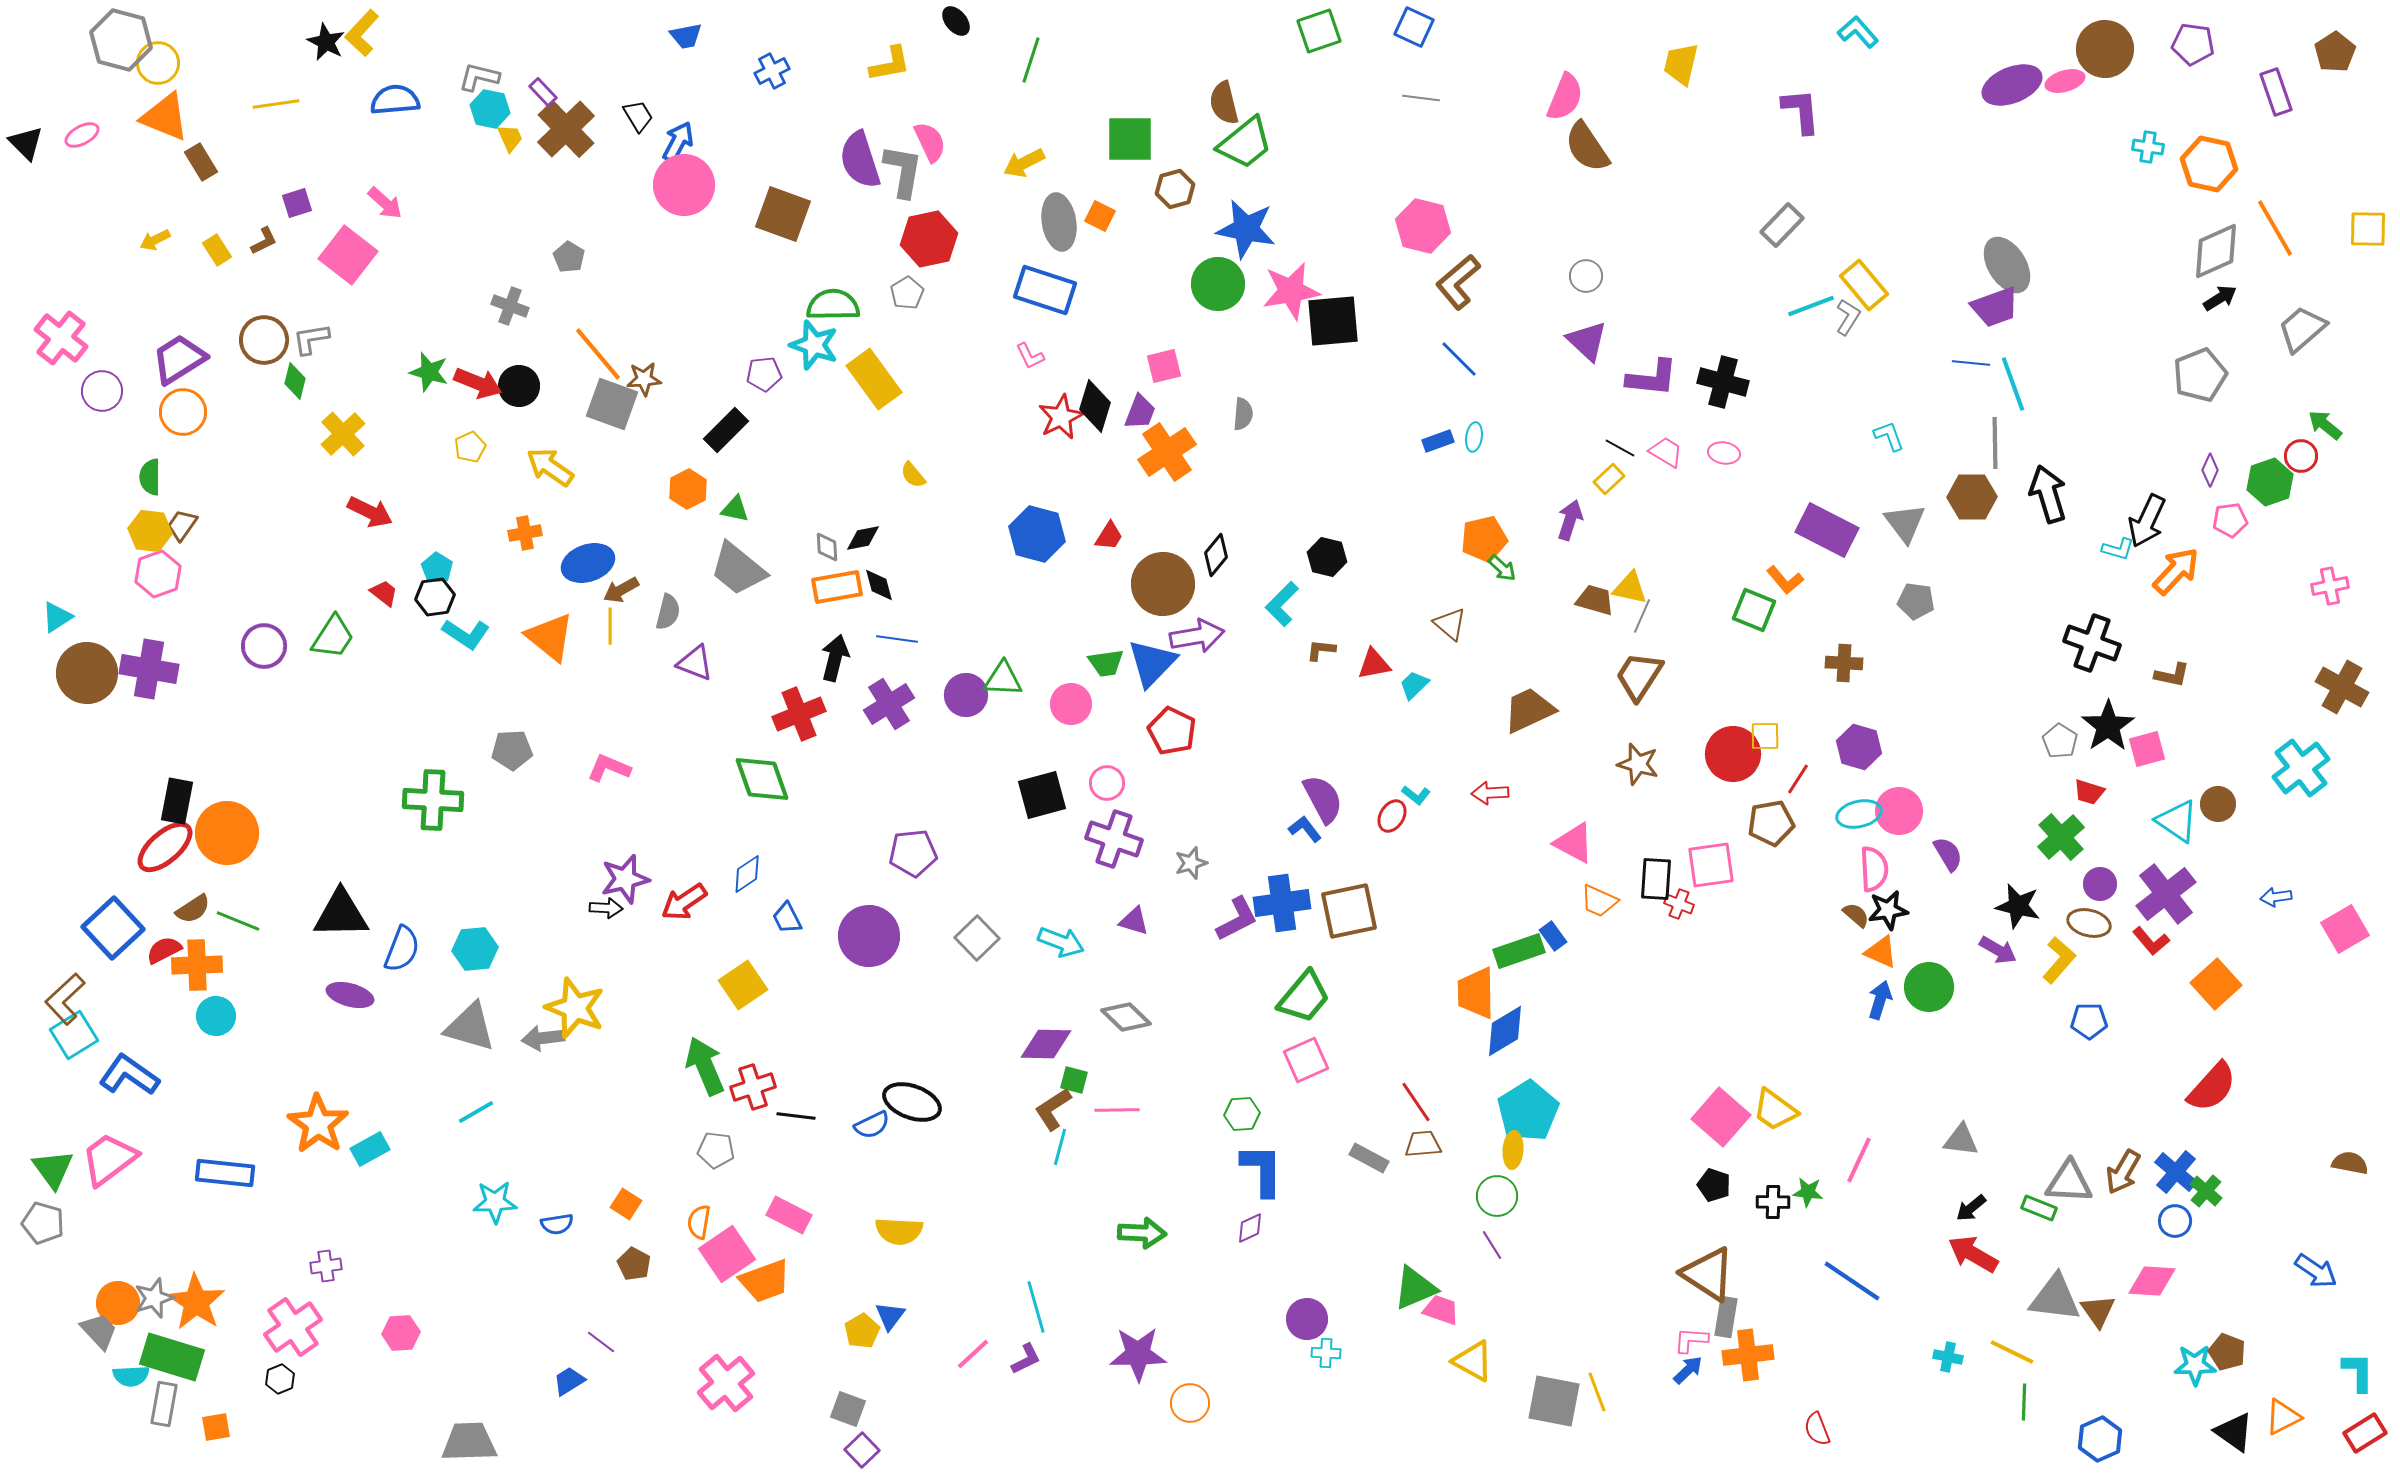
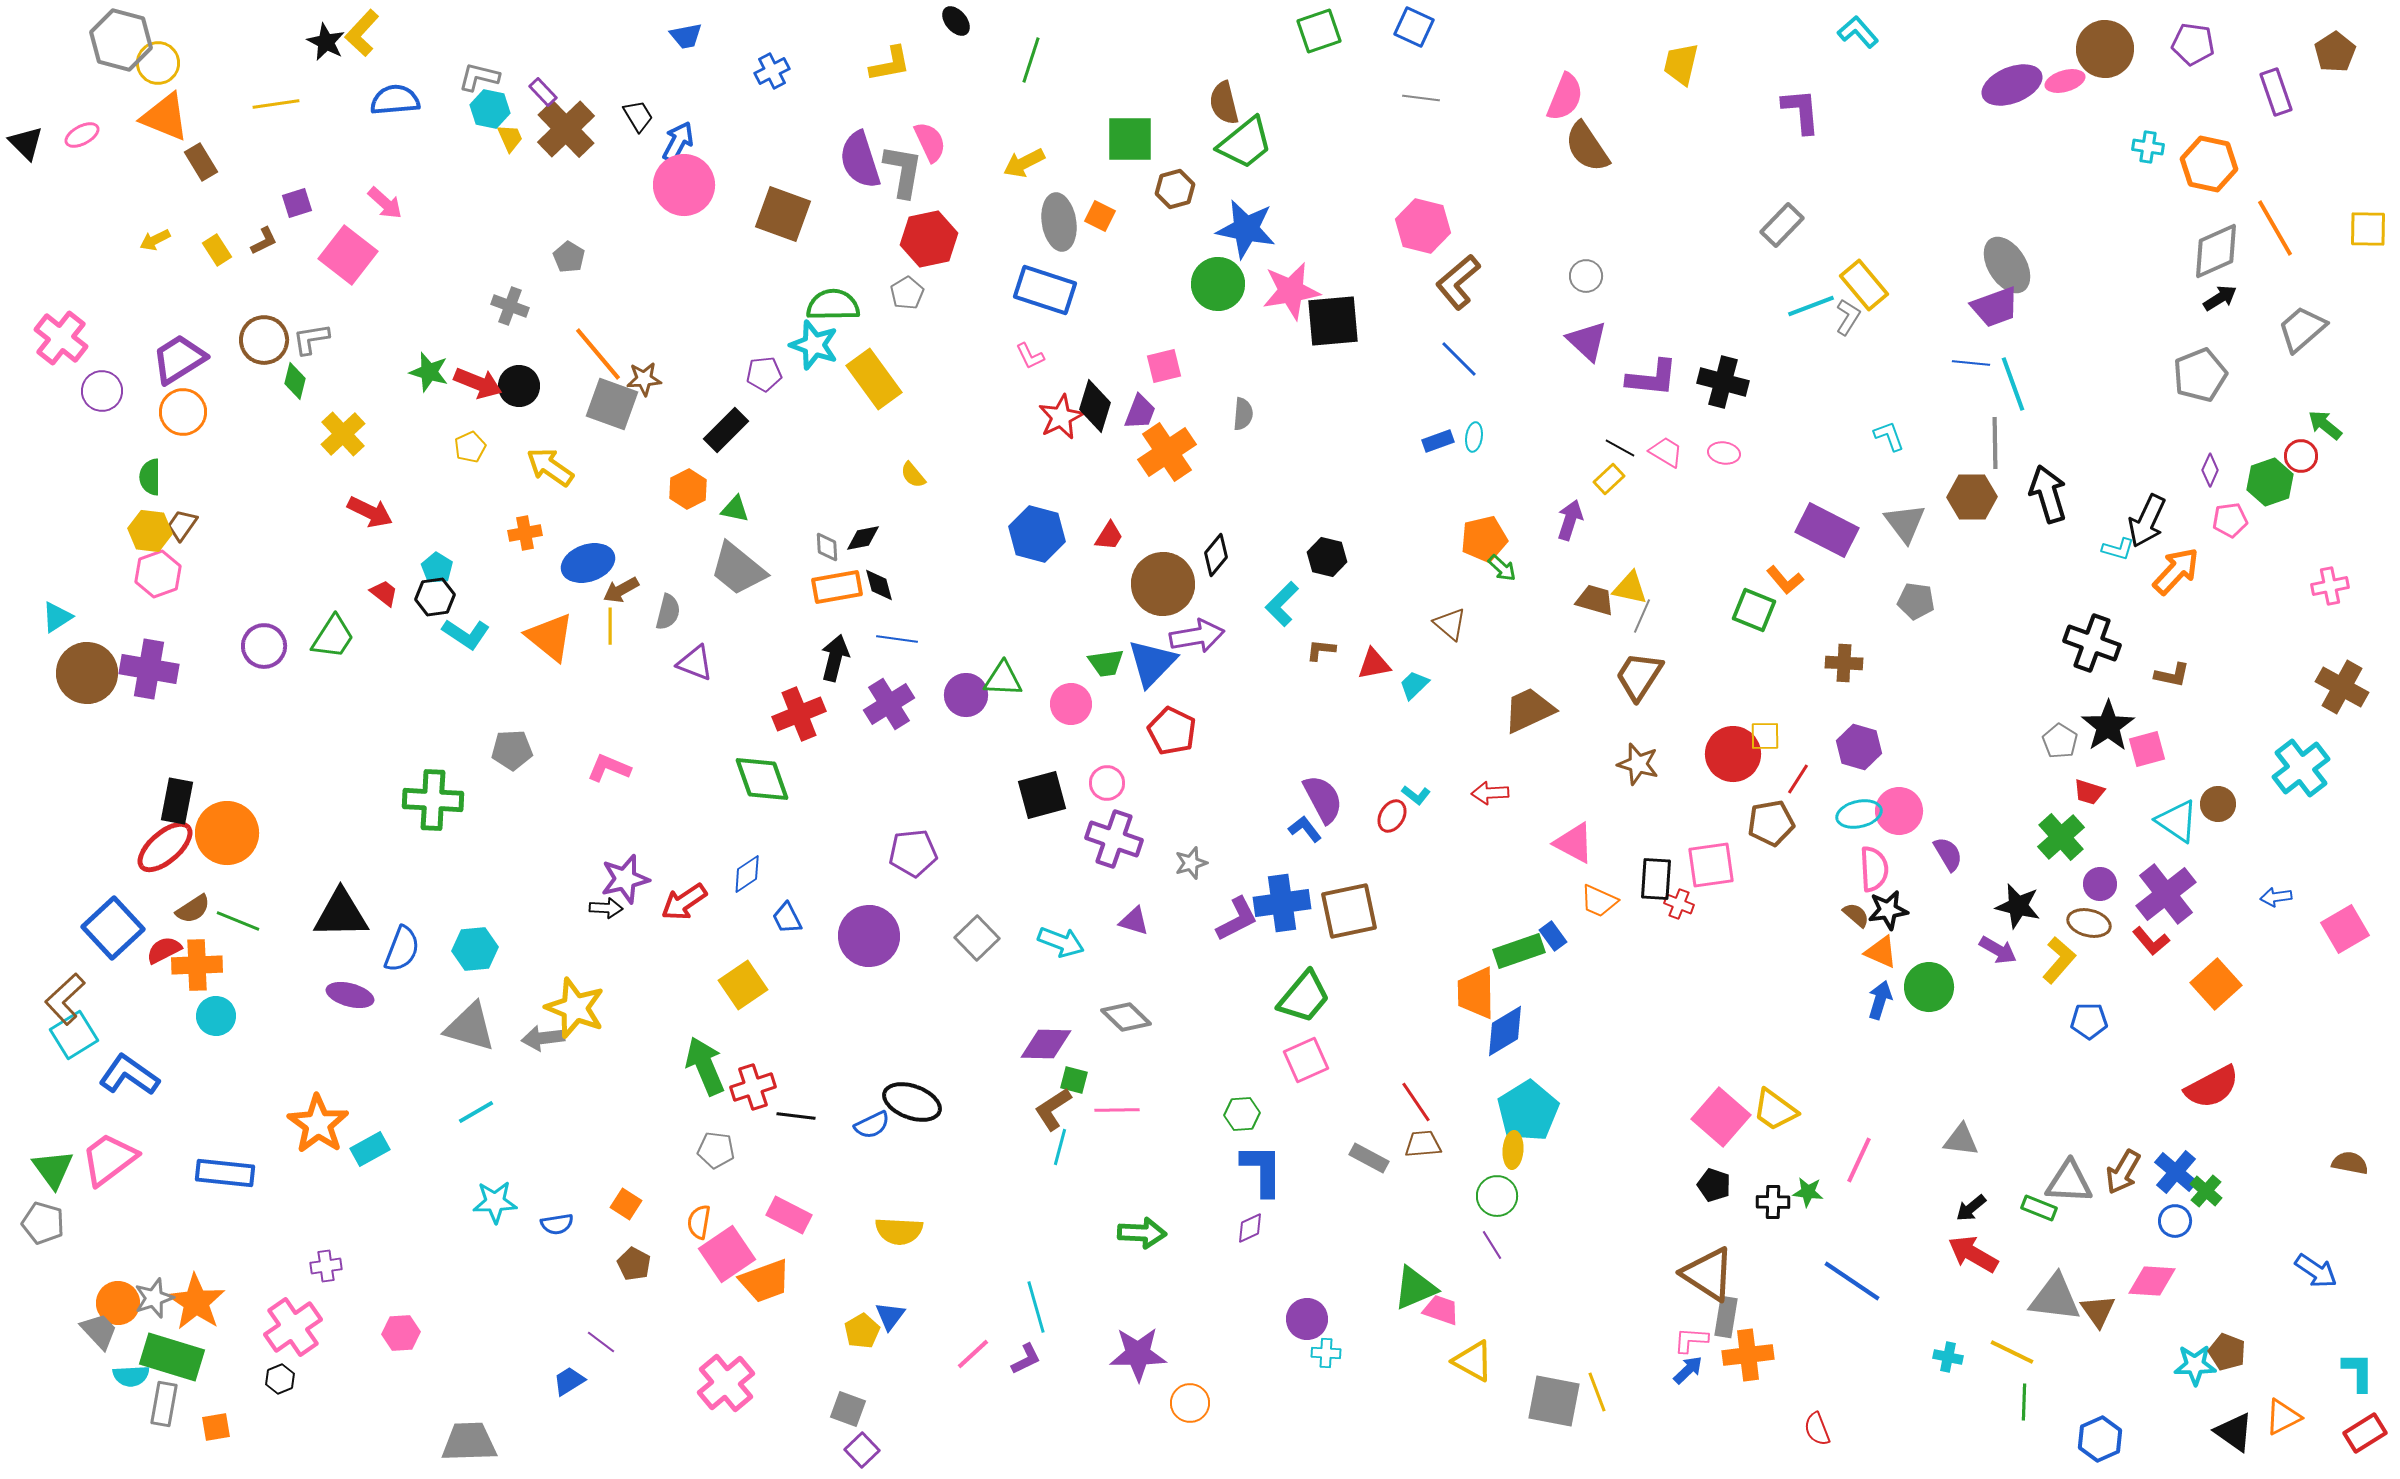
red semicircle at (2212, 1087): rotated 20 degrees clockwise
